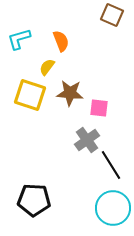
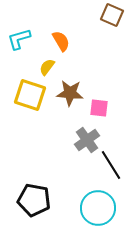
orange semicircle: rotated 10 degrees counterclockwise
black pentagon: rotated 8 degrees clockwise
cyan circle: moved 15 px left
